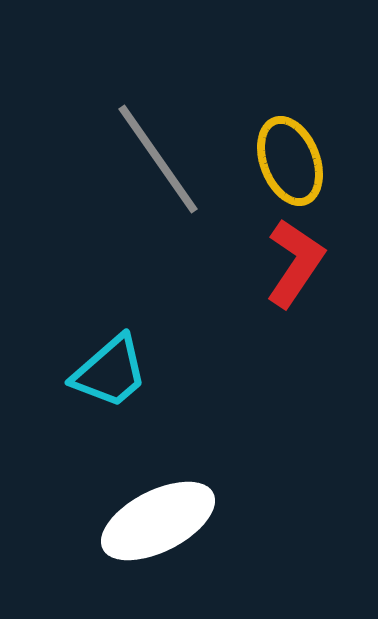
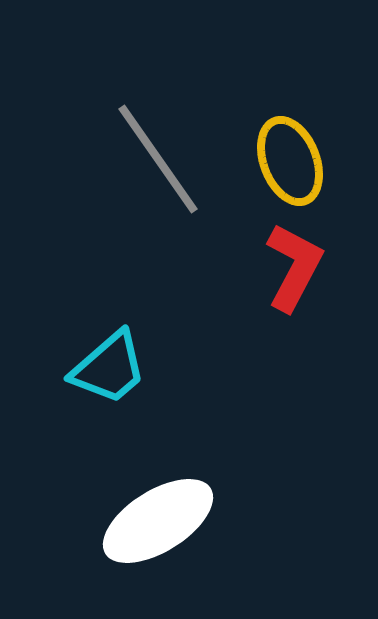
red L-shape: moved 1 px left, 4 px down; rotated 6 degrees counterclockwise
cyan trapezoid: moved 1 px left, 4 px up
white ellipse: rotated 5 degrees counterclockwise
